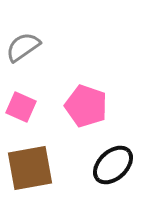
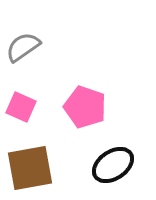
pink pentagon: moved 1 px left, 1 px down
black ellipse: rotated 9 degrees clockwise
